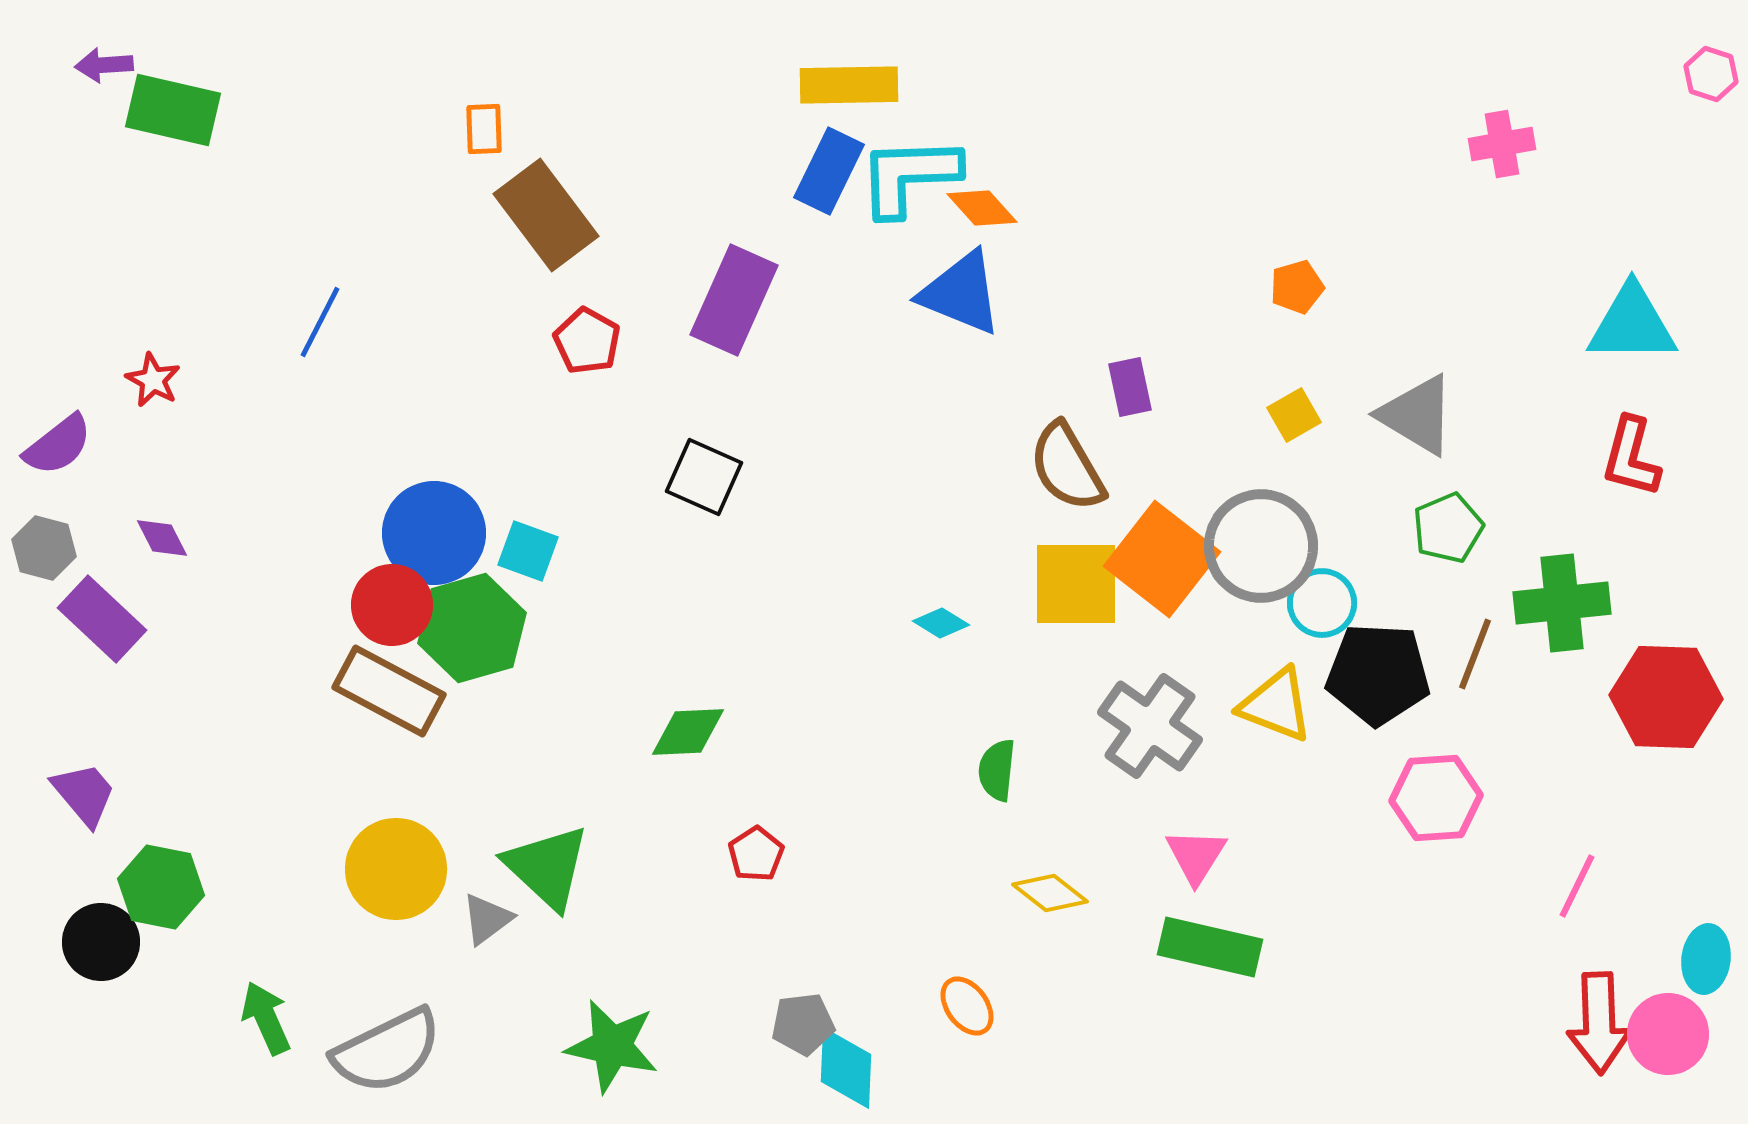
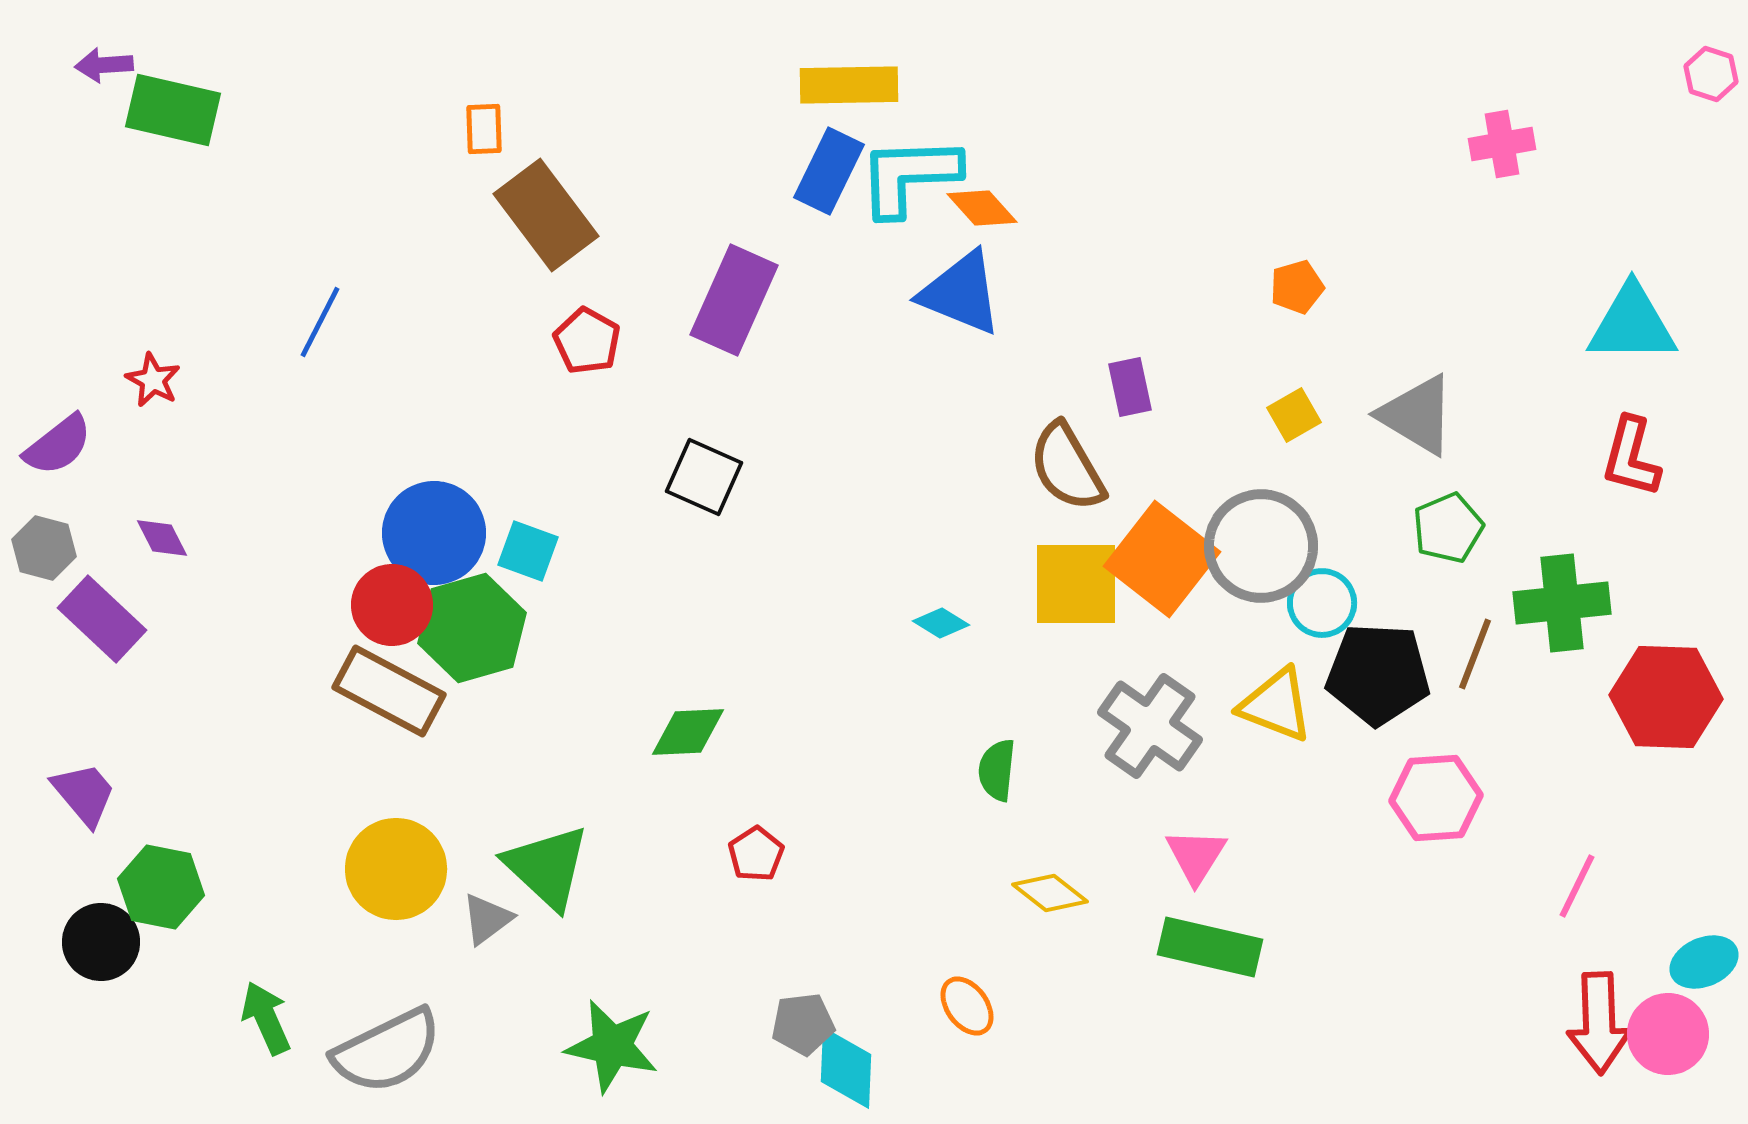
cyan ellipse at (1706, 959): moved 2 px left, 3 px down; rotated 60 degrees clockwise
